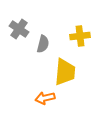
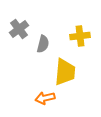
gray cross: rotated 18 degrees clockwise
